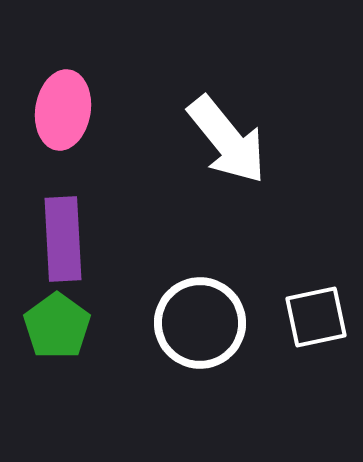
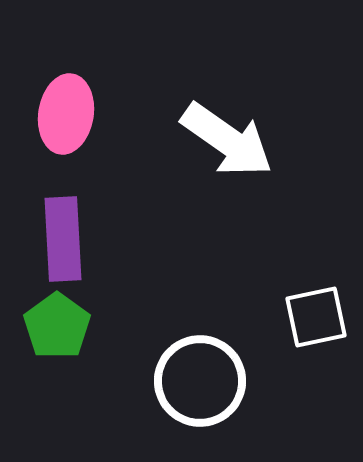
pink ellipse: moved 3 px right, 4 px down
white arrow: rotated 16 degrees counterclockwise
white circle: moved 58 px down
